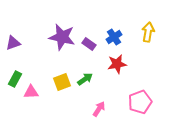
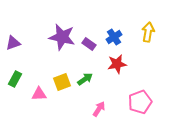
pink triangle: moved 8 px right, 2 px down
